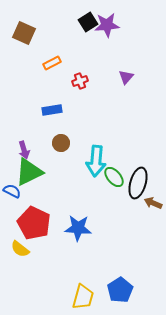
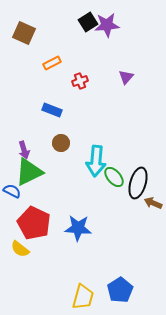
blue rectangle: rotated 30 degrees clockwise
